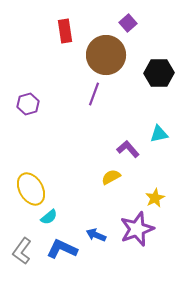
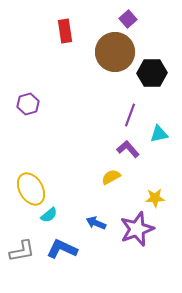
purple square: moved 4 px up
brown circle: moved 9 px right, 3 px up
black hexagon: moved 7 px left
purple line: moved 36 px right, 21 px down
yellow star: rotated 24 degrees clockwise
cyan semicircle: moved 2 px up
blue arrow: moved 12 px up
gray L-shape: rotated 136 degrees counterclockwise
